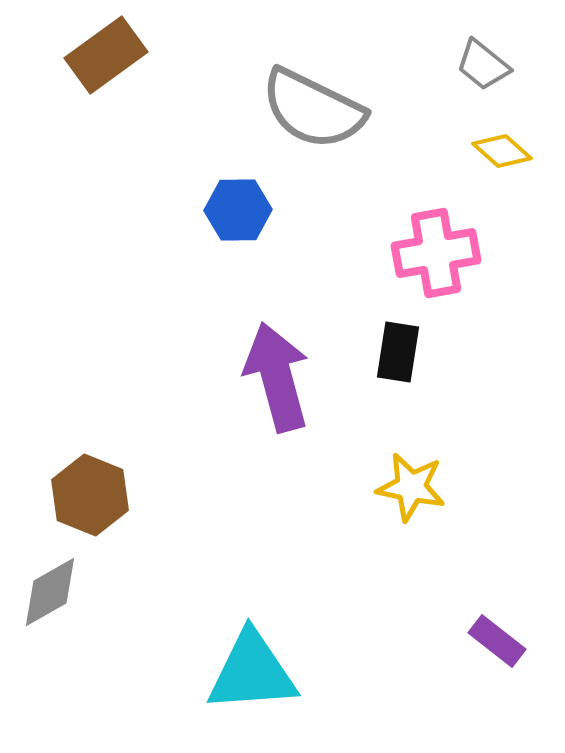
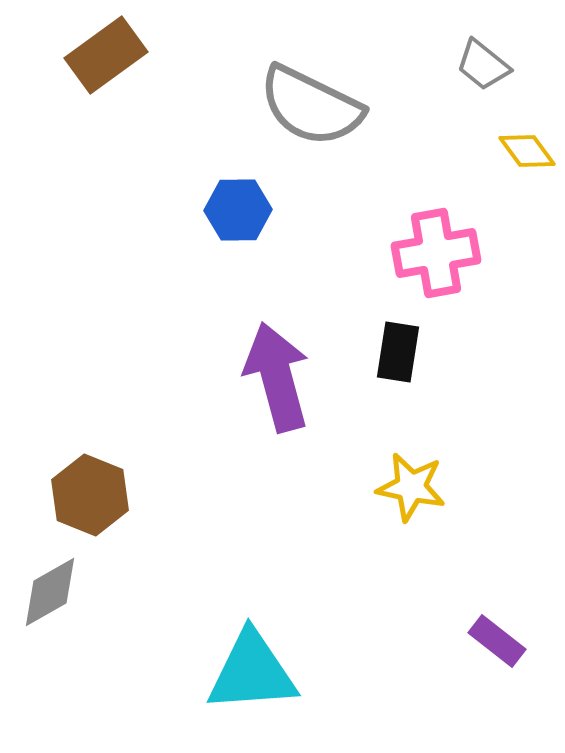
gray semicircle: moved 2 px left, 3 px up
yellow diamond: moved 25 px right; rotated 12 degrees clockwise
